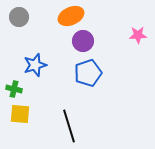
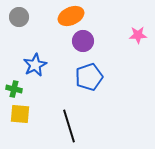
blue star: rotated 10 degrees counterclockwise
blue pentagon: moved 1 px right, 4 px down
